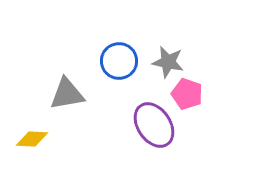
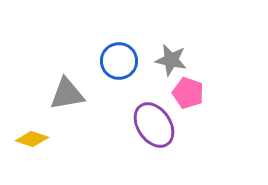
gray star: moved 3 px right, 2 px up
pink pentagon: moved 1 px right, 1 px up
yellow diamond: rotated 16 degrees clockwise
